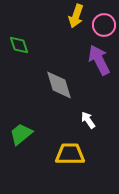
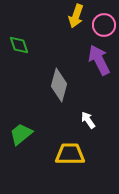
gray diamond: rotated 32 degrees clockwise
